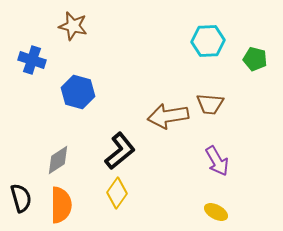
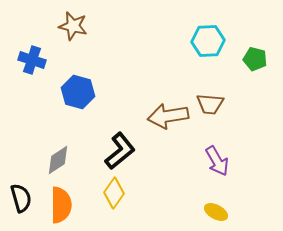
yellow diamond: moved 3 px left
